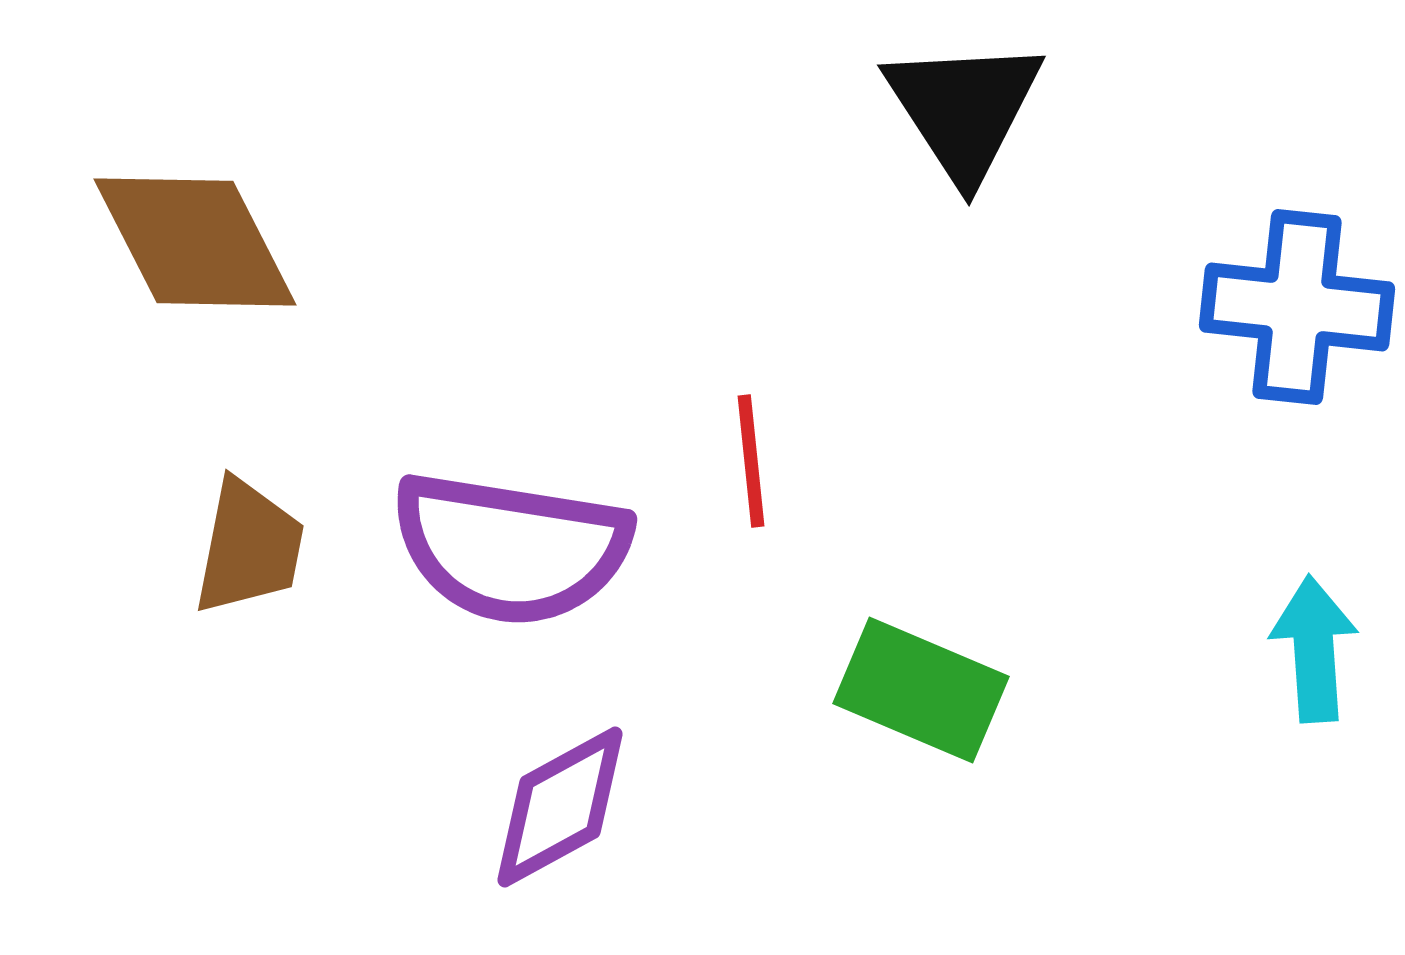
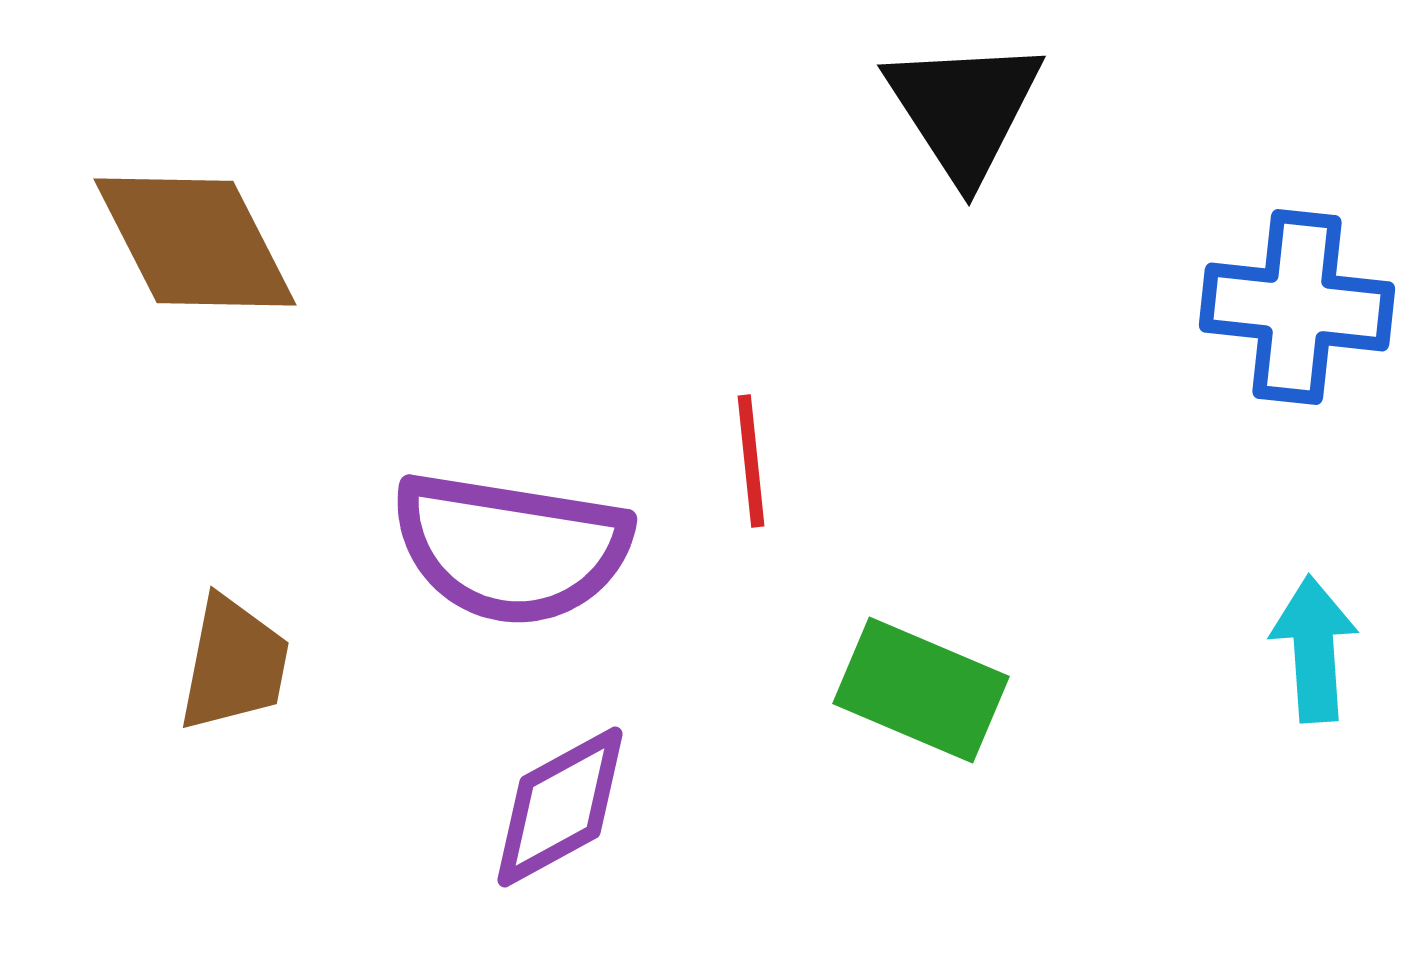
brown trapezoid: moved 15 px left, 117 px down
